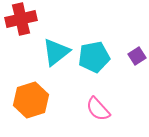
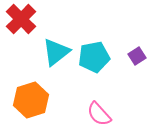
red cross: rotated 32 degrees counterclockwise
pink semicircle: moved 1 px right, 5 px down
